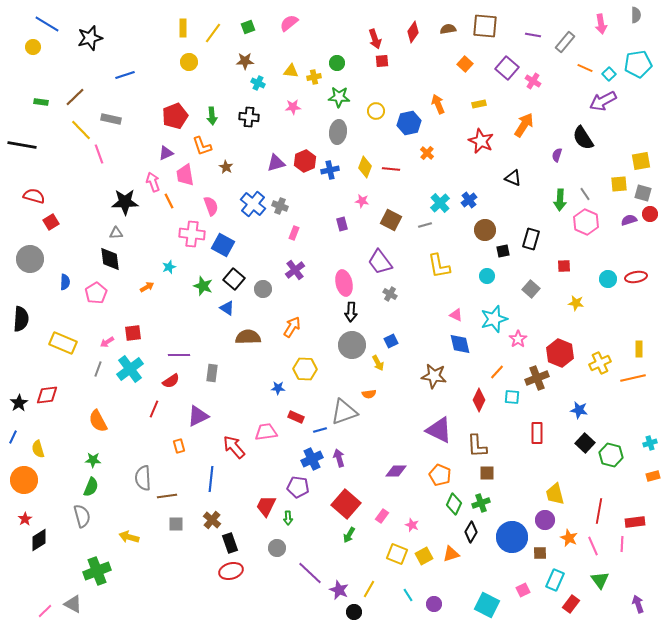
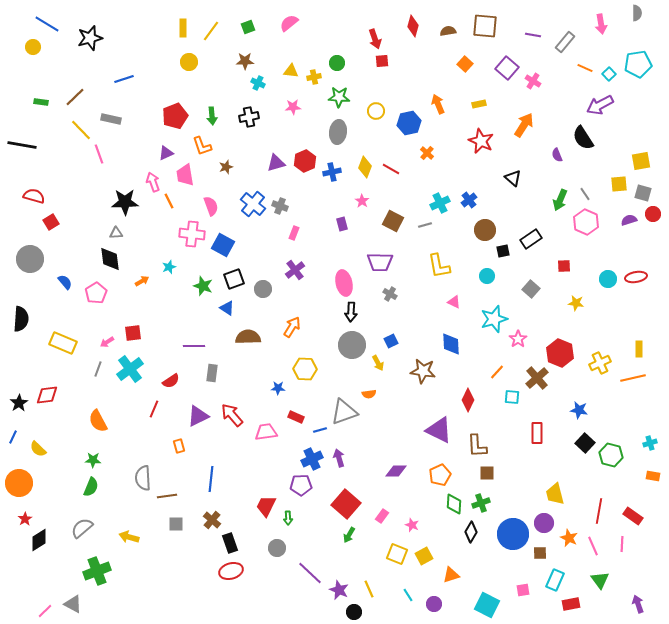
gray semicircle at (636, 15): moved 1 px right, 2 px up
brown semicircle at (448, 29): moved 2 px down
red diamond at (413, 32): moved 6 px up; rotated 20 degrees counterclockwise
yellow line at (213, 33): moved 2 px left, 2 px up
blue line at (125, 75): moved 1 px left, 4 px down
purple arrow at (603, 101): moved 3 px left, 4 px down
black cross at (249, 117): rotated 18 degrees counterclockwise
purple semicircle at (557, 155): rotated 40 degrees counterclockwise
brown star at (226, 167): rotated 24 degrees clockwise
red line at (391, 169): rotated 24 degrees clockwise
blue cross at (330, 170): moved 2 px right, 2 px down
black triangle at (513, 178): rotated 18 degrees clockwise
green arrow at (560, 200): rotated 20 degrees clockwise
pink star at (362, 201): rotated 24 degrees clockwise
cyan cross at (440, 203): rotated 18 degrees clockwise
red circle at (650, 214): moved 3 px right
brown square at (391, 220): moved 2 px right, 1 px down
black rectangle at (531, 239): rotated 40 degrees clockwise
purple trapezoid at (380, 262): rotated 52 degrees counterclockwise
black square at (234, 279): rotated 30 degrees clockwise
blue semicircle at (65, 282): rotated 42 degrees counterclockwise
orange arrow at (147, 287): moved 5 px left, 6 px up
pink triangle at (456, 315): moved 2 px left, 13 px up
blue diamond at (460, 344): moved 9 px left; rotated 10 degrees clockwise
purple line at (179, 355): moved 15 px right, 9 px up
brown star at (434, 376): moved 11 px left, 5 px up
brown cross at (537, 378): rotated 20 degrees counterclockwise
red diamond at (479, 400): moved 11 px left
red arrow at (234, 447): moved 2 px left, 32 px up
yellow semicircle at (38, 449): rotated 30 degrees counterclockwise
orange pentagon at (440, 475): rotated 25 degrees clockwise
orange rectangle at (653, 476): rotated 24 degrees clockwise
orange circle at (24, 480): moved 5 px left, 3 px down
purple pentagon at (298, 487): moved 3 px right, 2 px up; rotated 10 degrees counterclockwise
green diamond at (454, 504): rotated 20 degrees counterclockwise
gray semicircle at (82, 516): moved 12 px down; rotated 115 degrees counterclockwise
purple circle at (545, 520): moved 1 px left, 3 px down
red rectangle at (635, 522): moved 2 px left, 6 px up; rotated 42 degrees clockwise
blue circle at (512, 537): moved 1 px right, 3 px up
orange triangle at (451, 554): moved 21 px down
yellow line at (369, 589): rotated 54 degrees counterclockwise
pink square at (523, 590): rotated 16 degrees clockwise
red rectangle at (571, 604): rotated 42 degrees clockwise
